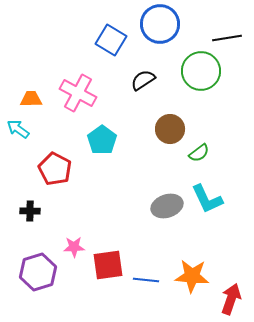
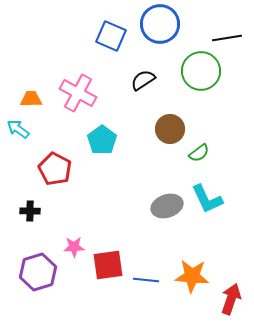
blue square: moved 4 px up; rotated 8 degrees counterclockwise
